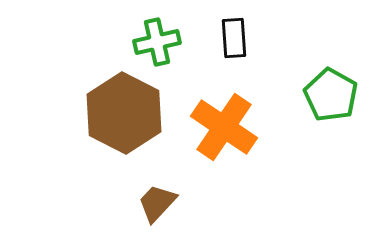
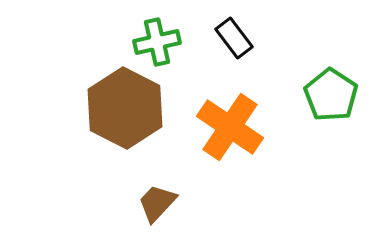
black rectangle: rotated 33 degrees counterclockwise
green pentagon: rotated 4 degrees clockwise
brown hexagon: moved 1 px right, 5 px up
orange cross: moved 6 px right
